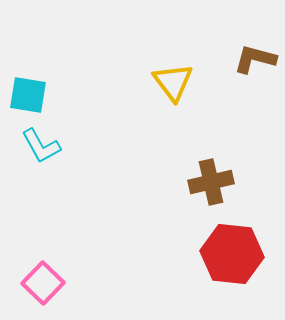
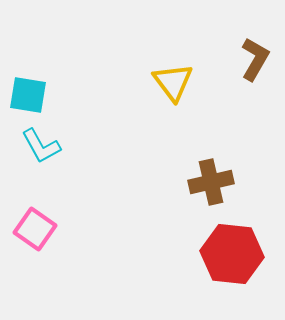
brown L-shape: rotated 105 degrees clockwise
pink square: moved 8 px left, 54 px up; rotated 9 degrees counterclockwise
